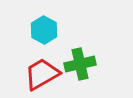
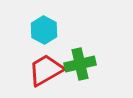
red trapezoid: moved 4 px right, 4 px up
